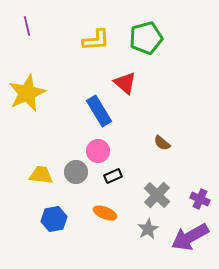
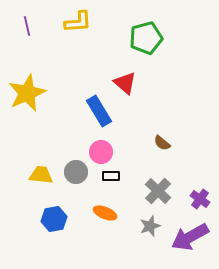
yellow L-shape: moved 18 px left, 18 px up
pink circle: moved 3 px right, 1 px down
black rectangle: moved 2 px left; rotated 24 degrees clockwise
gray cross: moved 1 px right, 4 px up
purple cross: rotated 12 degrees clockwise
gray star: moved 2 px right, 3 px up; rotated 10 degrees clockwise
